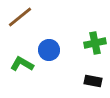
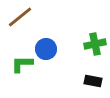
green cross: moved 1 px down
blue circle: moved 3 px left, 1 px up
green L-shape: rotated 30 degrees counterclockwise
